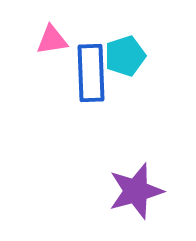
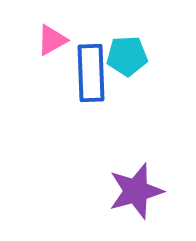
pink triangle: rotated 20 degrees counterclockwise
cyan pentagon: moved 2 px right; rotated 15 degrees clockwise
